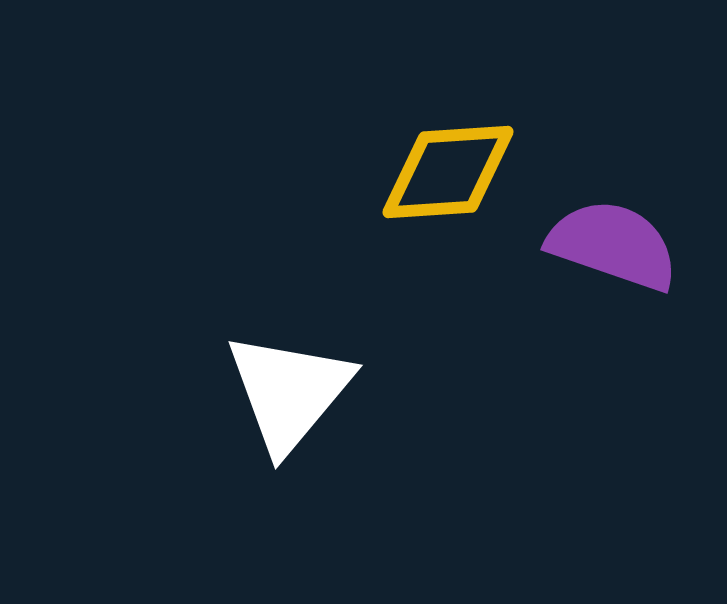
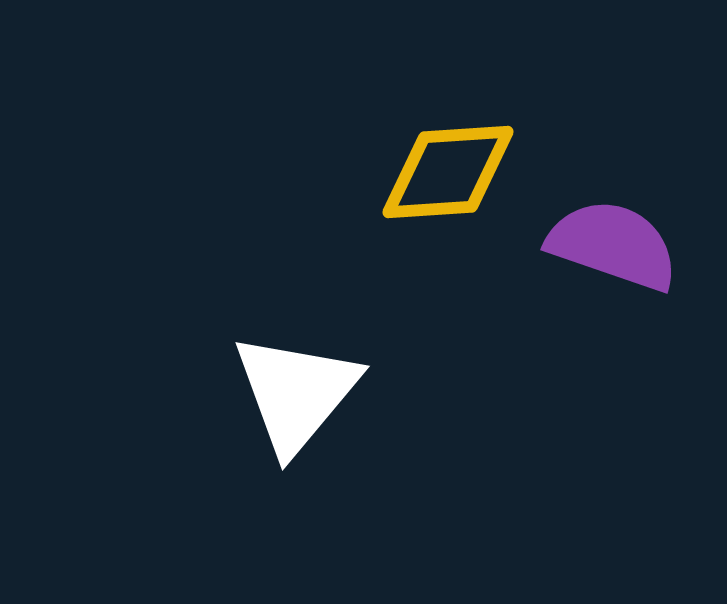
white triangle: moved 7 px right, 1 px down
